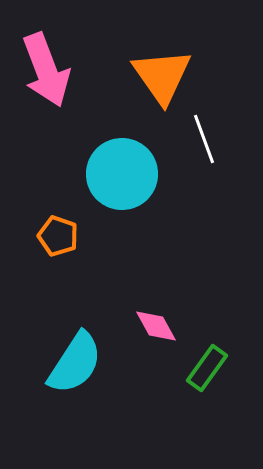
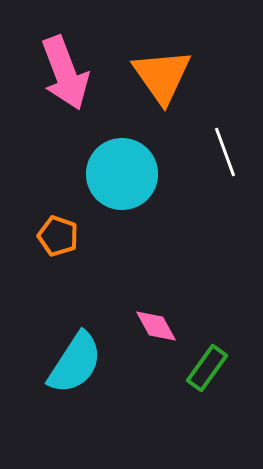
pink arrow: moved 19 px right, 3 px down
white line: moved 21 px right, 13 px down
